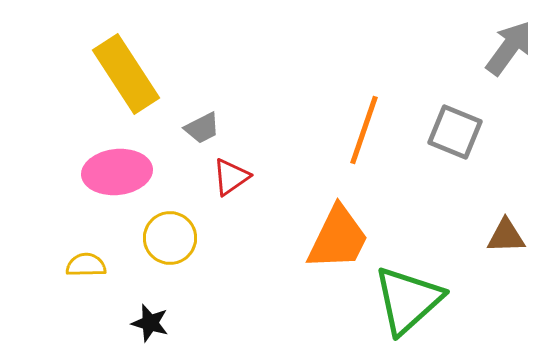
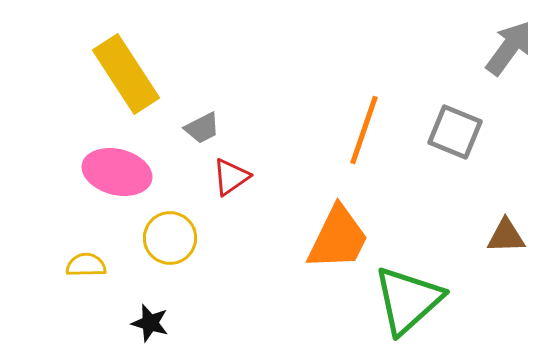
pink ellipse: rotated 20 degrees clockwise
